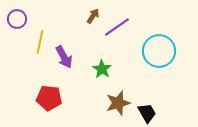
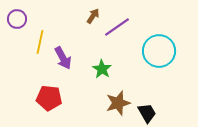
purple arrow: moved 1 px left, 1 px down
